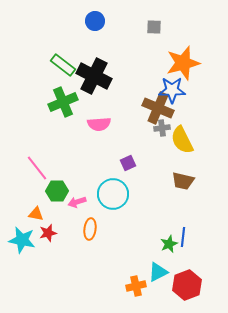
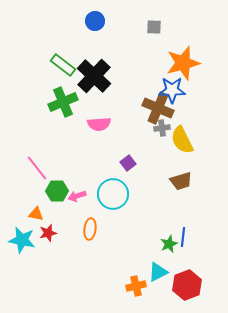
black cross: rotated 16 degrees clockwise
purple square: rotated 14 degrees counterclockwise
brown trapezoid: moved 2 px left; rotated 30 degrees counterclockwise
pink arrow: moved 6 px up
